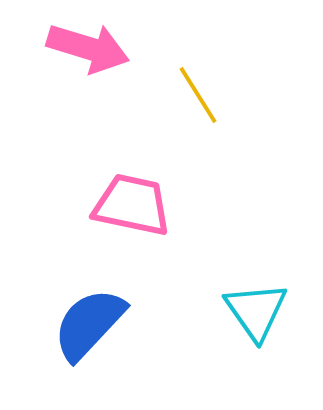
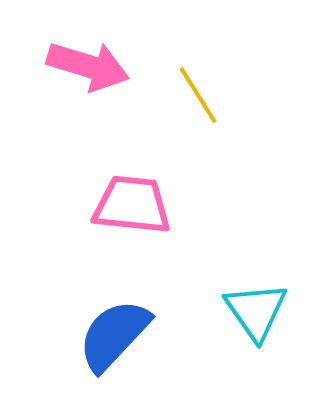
pink arrow: moved 18 px down
pink trapezoid: rotated 6 degrees counterclockwise
blue semicircle: moved 25 px right, 11 px down
